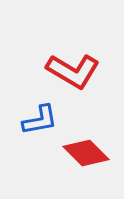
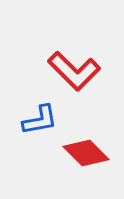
red L-shape: moved 1 px right; rotated 14 degrees clockwise
